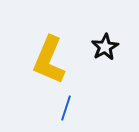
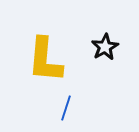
yellow L-shape: moved 4 px left; rotated 18 degrees counterclockwise
